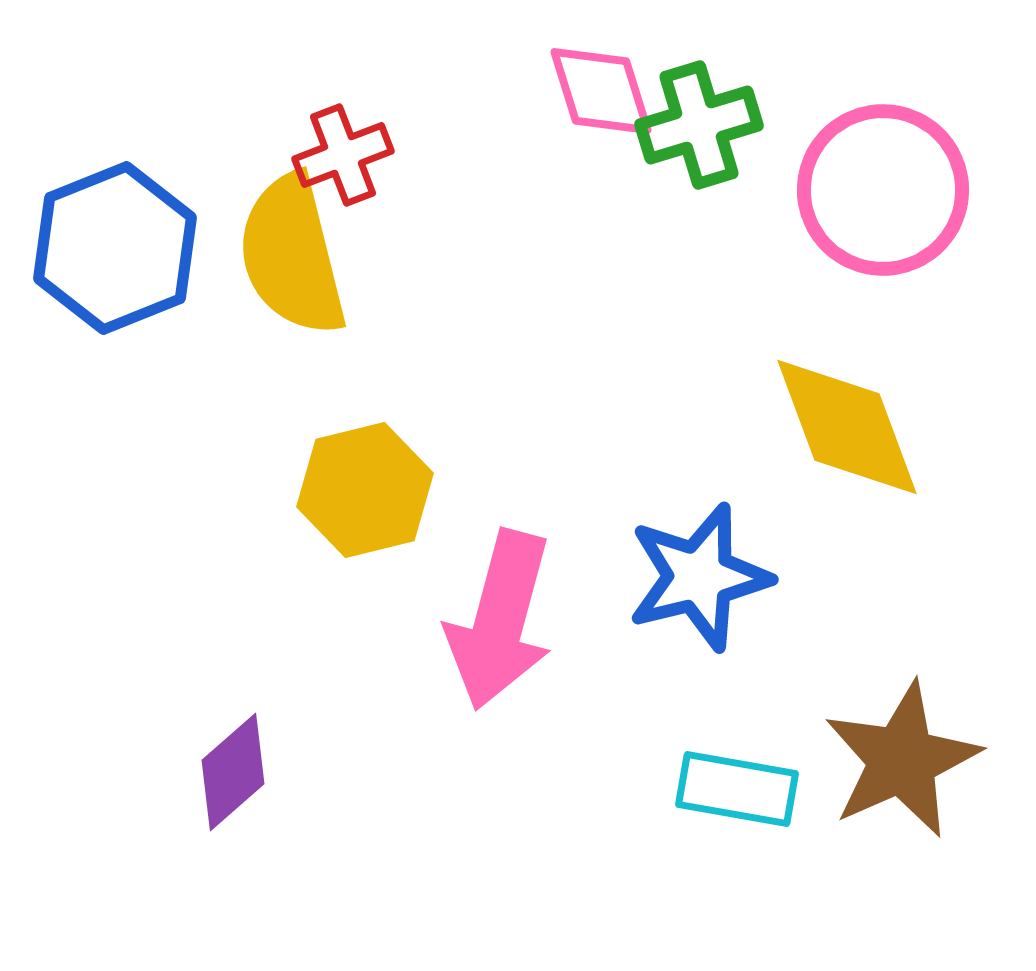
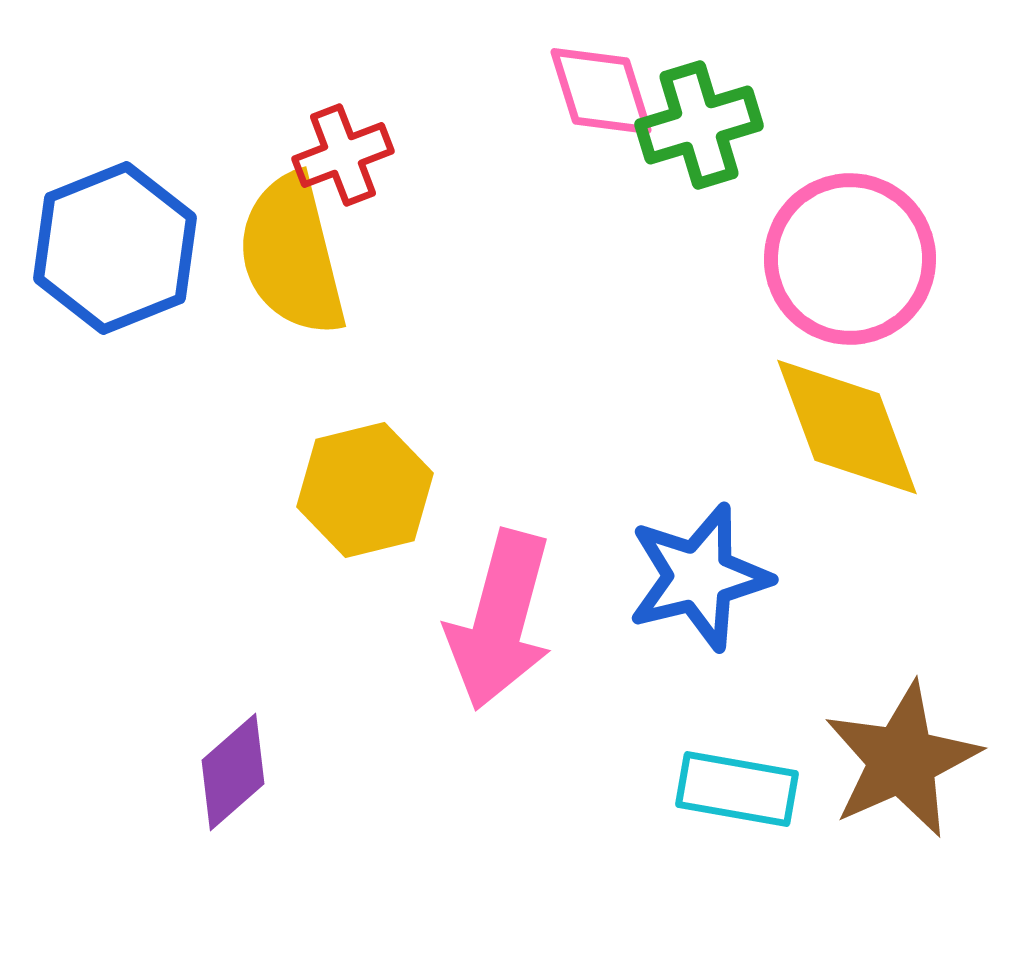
pink circle: moved 33 px left, 69 px down
